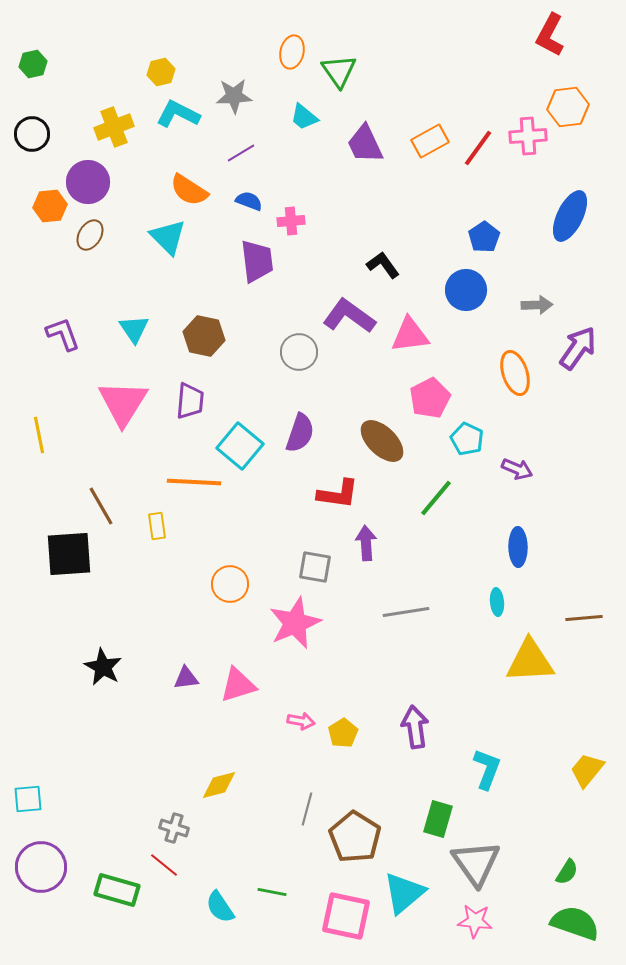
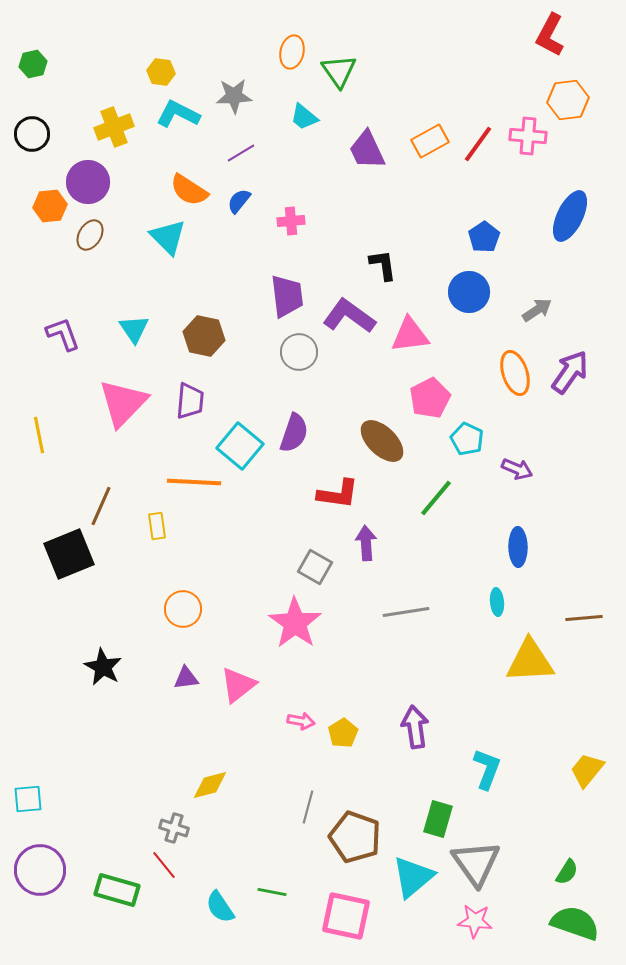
yellow hexagon at (161, 72): rotated 20 degrees clockwise
orange hexagon at (568, 107): moved 7 px up
pink cross at (528, 136): rotated 9 degrees clockwise
purple trapezoid at (365, 144): moved 2 px right, 6 px down
red line at (478, 148): moved 4 px up
blue semicircle at (249, 201): moved 10 px left; rotated 72 degrees counterclockwise
purple trapezoid at (257, 261): moved 30 px right, 35 px down
black L-shape at (383, 265): rotated 28 degrees clockwise
blue circle at (466, 290): moved 3 px right, 2 px down
gray arrow at (537, 305): moved 5 px down; rotated 32 degrees counterclockwise
purple arrow at (578, 348): moved 8 px left, 24 px down
pink triangle at (123, 403): rotated 12 degrees clockwise
purple semicircle at (300, 433): moved 6 px left
brown line at (101, 506): rotated 54 degrees clockwise
black square at (69, 554): rotated 18 degrees counterclockwise
gray square at (315, 567): rotated 20 degrees clockwise
orange circle at (230, 584): moved 47 px left, 25 px down
pink star at (295, 623): rotated 14 degrees counterclockwise
pink triangle at (238, 685): rotated 21 degrees counterclockwise
yellow diamond at (219, 785): moved 9 px left
gray line at (307, 809): moved 1 px right, 2 px up
brown pentagon at (355, 837): rotated 12 degrees counterclockwise
red line at (164, 865): rotated 12 degrees clockwise
purple circle at (41, 867): moved 1 px left, 3 px down
cyan triangle at (404, 893): moved 9 px right, 16 px up
